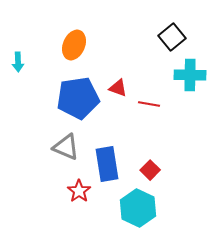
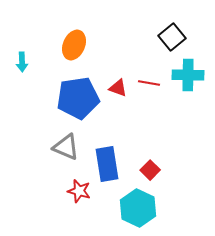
cyan arrow: moved 4 px right
cyan cross: moved 2 px left
red line: moved 21 px up
red star: rotated 20 degrees counterclockwise
